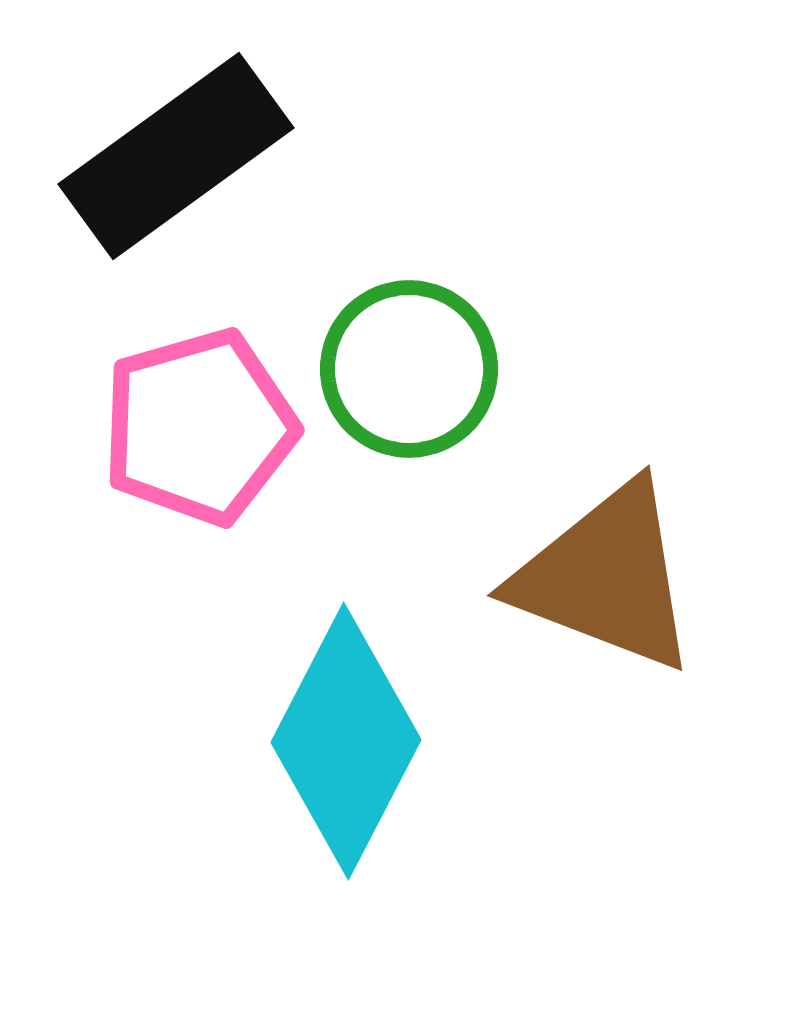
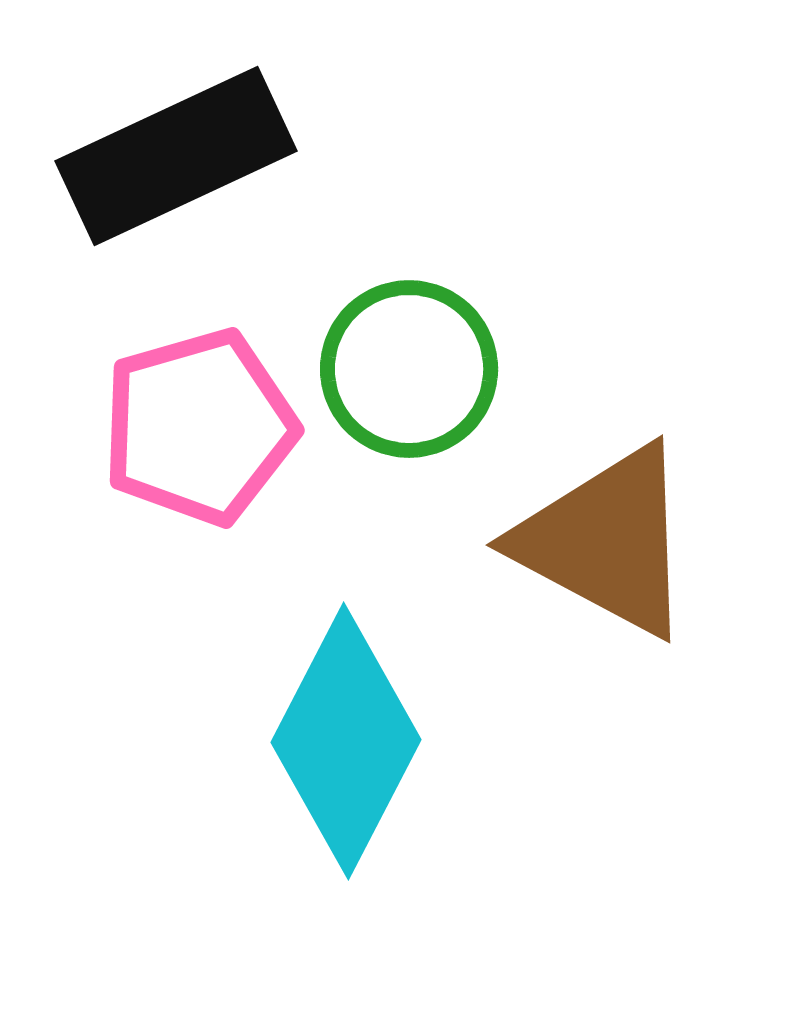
black rectangle: rotated 11 degrees clockwise
brown triangle: moved 36 px up; rotated 7 degrees clockwise
